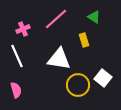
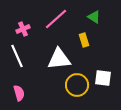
white triangle: rotated 15 degrees counterclockwise
white square: rotated 30 degrees counterclockwise
yellow circle: moved 1 px left
pink semicircle: moved 3 px right, 3 px down
